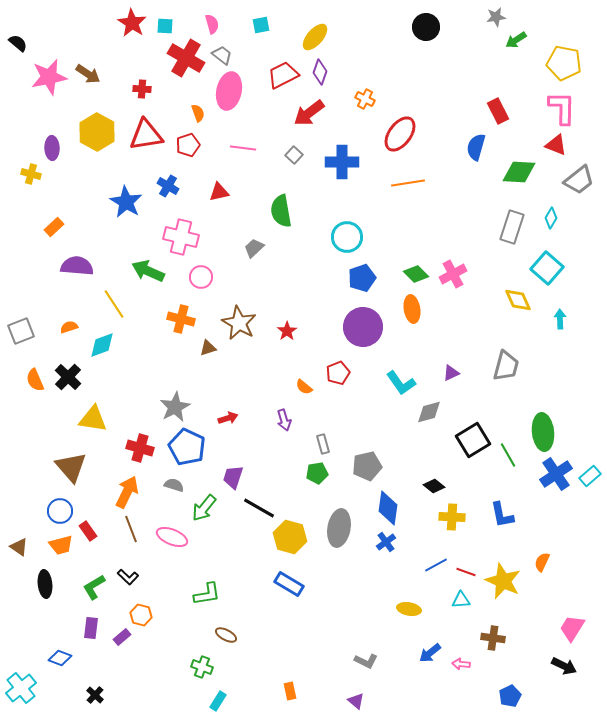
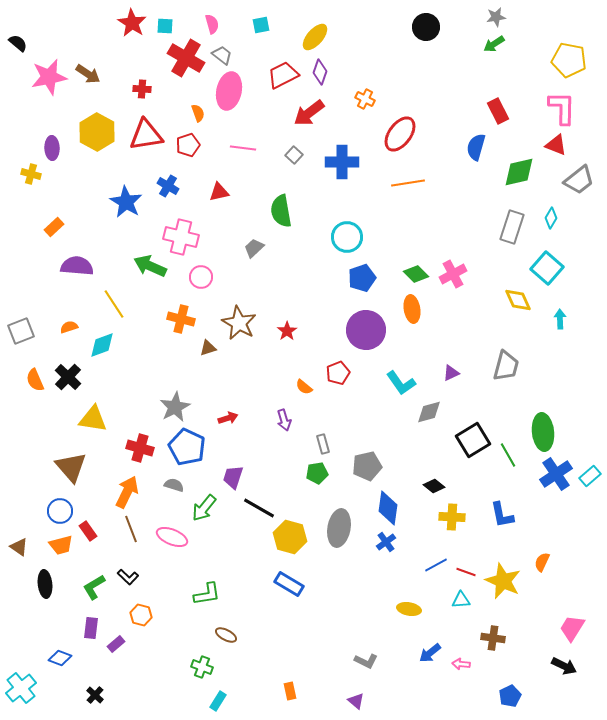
green arrow at (516, 40): moved 22 px left, 4 px down
yellow pentagon at (564, 63): moved 5 px right, 3 px up
green diamond at (519, 172): rotated 16 degrees counterclockwise
green arrow at (148, 271): moved 2 px right, 5 px up
purple circle at (363, 327): moved 3 px right, 3 px down
purple rectangle at (122, 637): moved 6 px left, 7 px down
